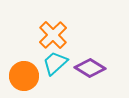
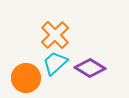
orange cross: moved 2 px right
orange circle: moved 2 px right, 2 px down
